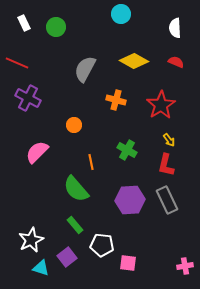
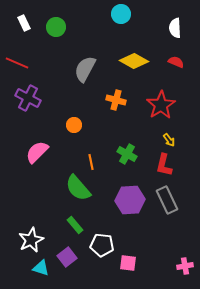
green cross: moved 4 px down
red L-shape: moved 2 px left
green semicircle: moved 2 px right, 1 px up
